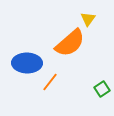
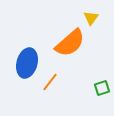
yellow triangle: moved 3 px right, 1 px up
blue ellipse: rotated 76 degrees counterclockwise
green square: moved 1 px up; rotated 14 degrees clockwise
